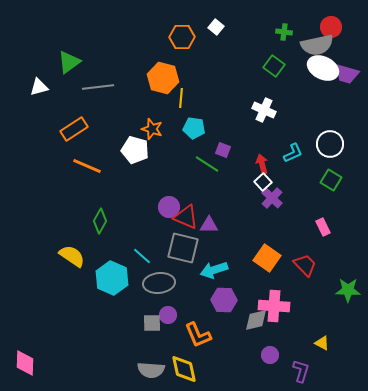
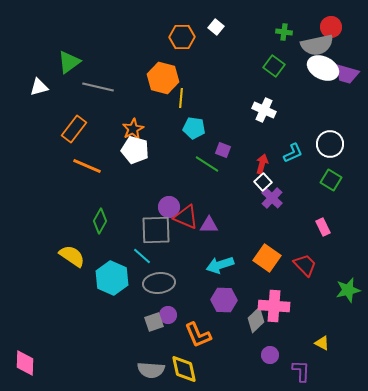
gray line at (98, 87): rotated 20 degrees clockwise
orange rectangle at (74, 129): rotated 20 degrees counterclockwise
orange star at (152, 129): moved 19 px left; rotated 25 degrees clockwise
red arrow at (262, 164): rotated 30 degrees clockwise
gray square at (183, 248): moved 27 px left, 18 px up; rotated 16 degrees counterclockwise
cyan arrow at (214, 270): moved 6 px right, 5 px up
green star at (348, 290): rotated 15 degrees counterclockwise
gray diamond at (256, 320): rotated 30 degrees counterclockwise
gray square at (152, 323): moved 2 px right, 1 px up; rotated 18 degrees counterclockwise
purple L-shape at (301, 371): rotated 15 degrees counterclockwise
